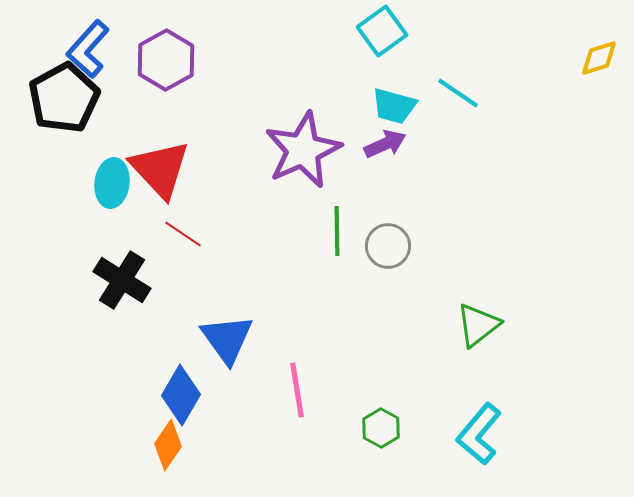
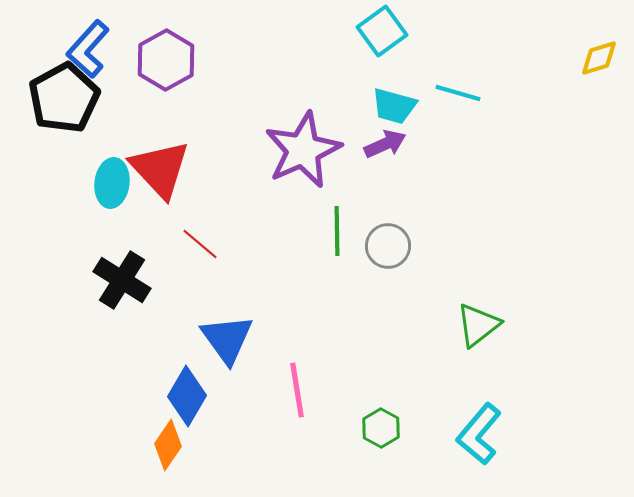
cyan line: rotated 18 degrees counterclockwise
red line: moved 17 px right, 10 px down; rotated 6 degrees clockwise
blue diamond: moved 6 px right, 1 px down
